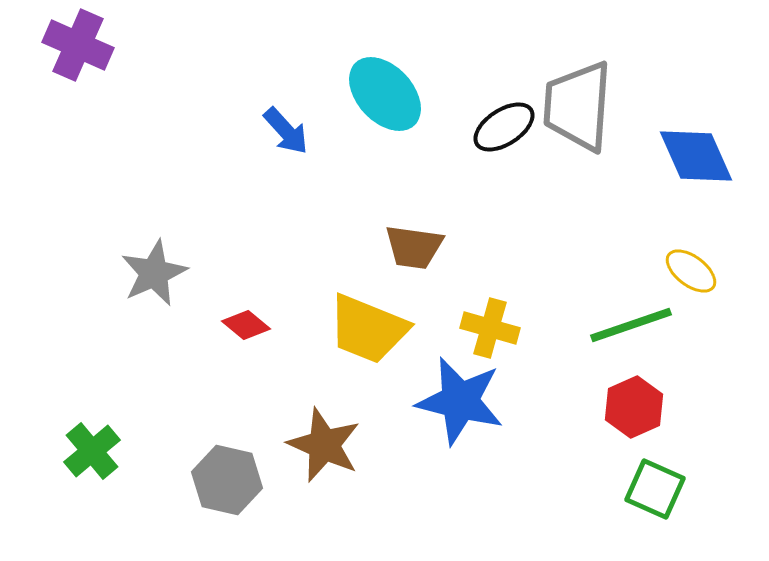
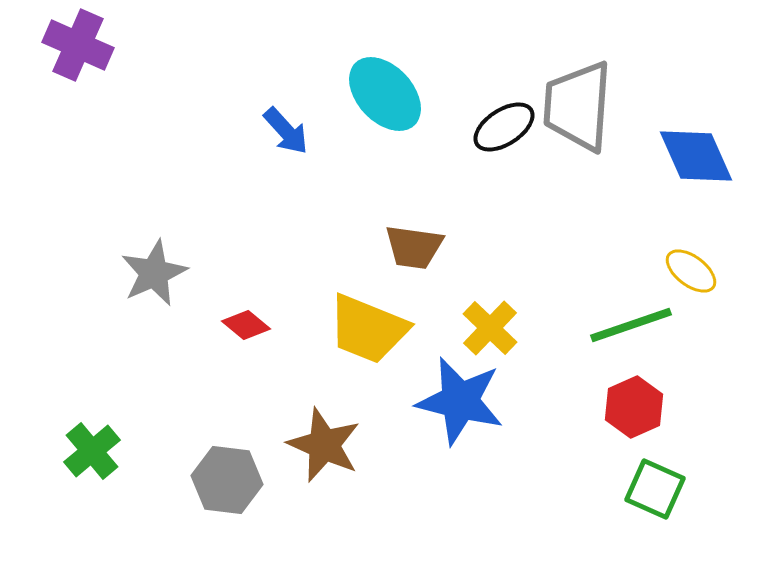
yellow cross: rotated 28 degrees clockwise
gray hexagon: rotated 6 degrees counterclockwise
